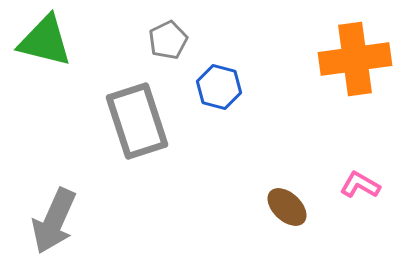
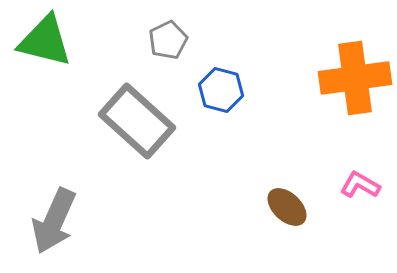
orange cross: moved 19 px down
blue hexagon: moved 2 px right, 3 px down
gray rectangle: rotated 30 degrees counterclockwise
